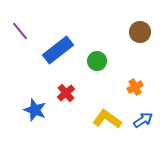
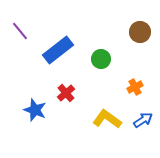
green circle: moved 4 px right, 2 px up
